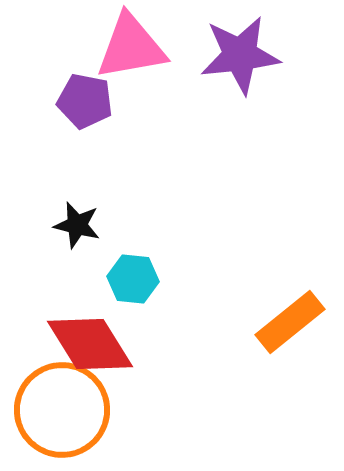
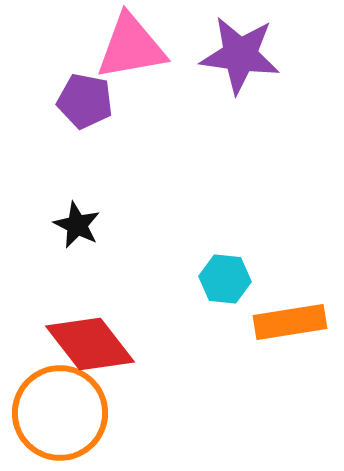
purple star: rotated 14 degrees clockwise
black star: rotated 12 degrees clockwise
cyan hexagon: moved 92 px right
orange rectangle: rotated 30 degrees clockwise
red diamond: rotated 6 degrees counterclockwise
orange circle: moved 2 px left, 3 px down
